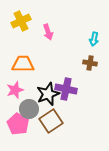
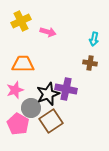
pink arrow: rotated 56 degrees counterclockwise
gray circle: moved 2 px right, 1 px up
